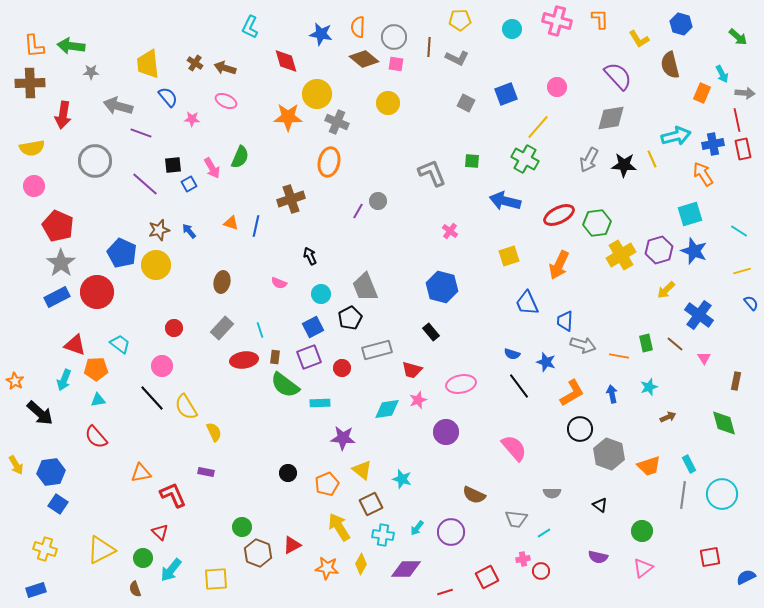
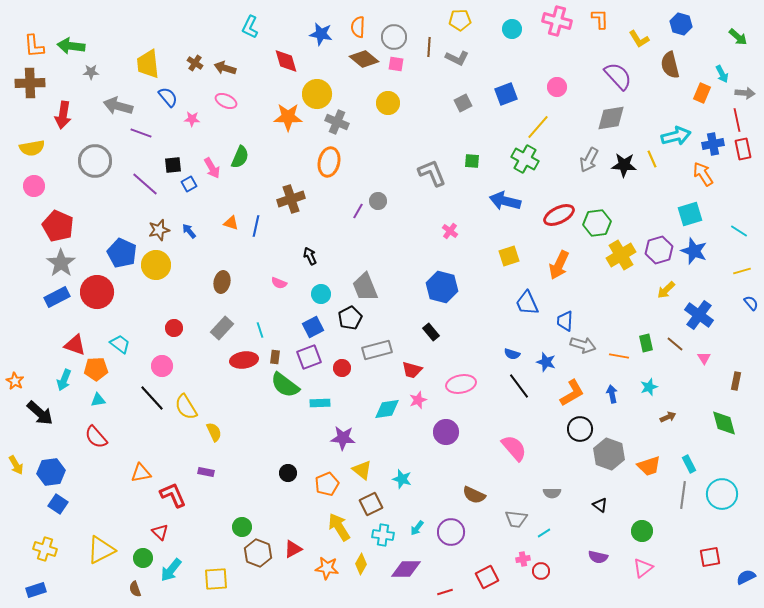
gray square at (466, 103): moved 3 px left; rotated 36 degrees clockwise
red triangle at (292, 545): moved 1 px right, 4 px down
